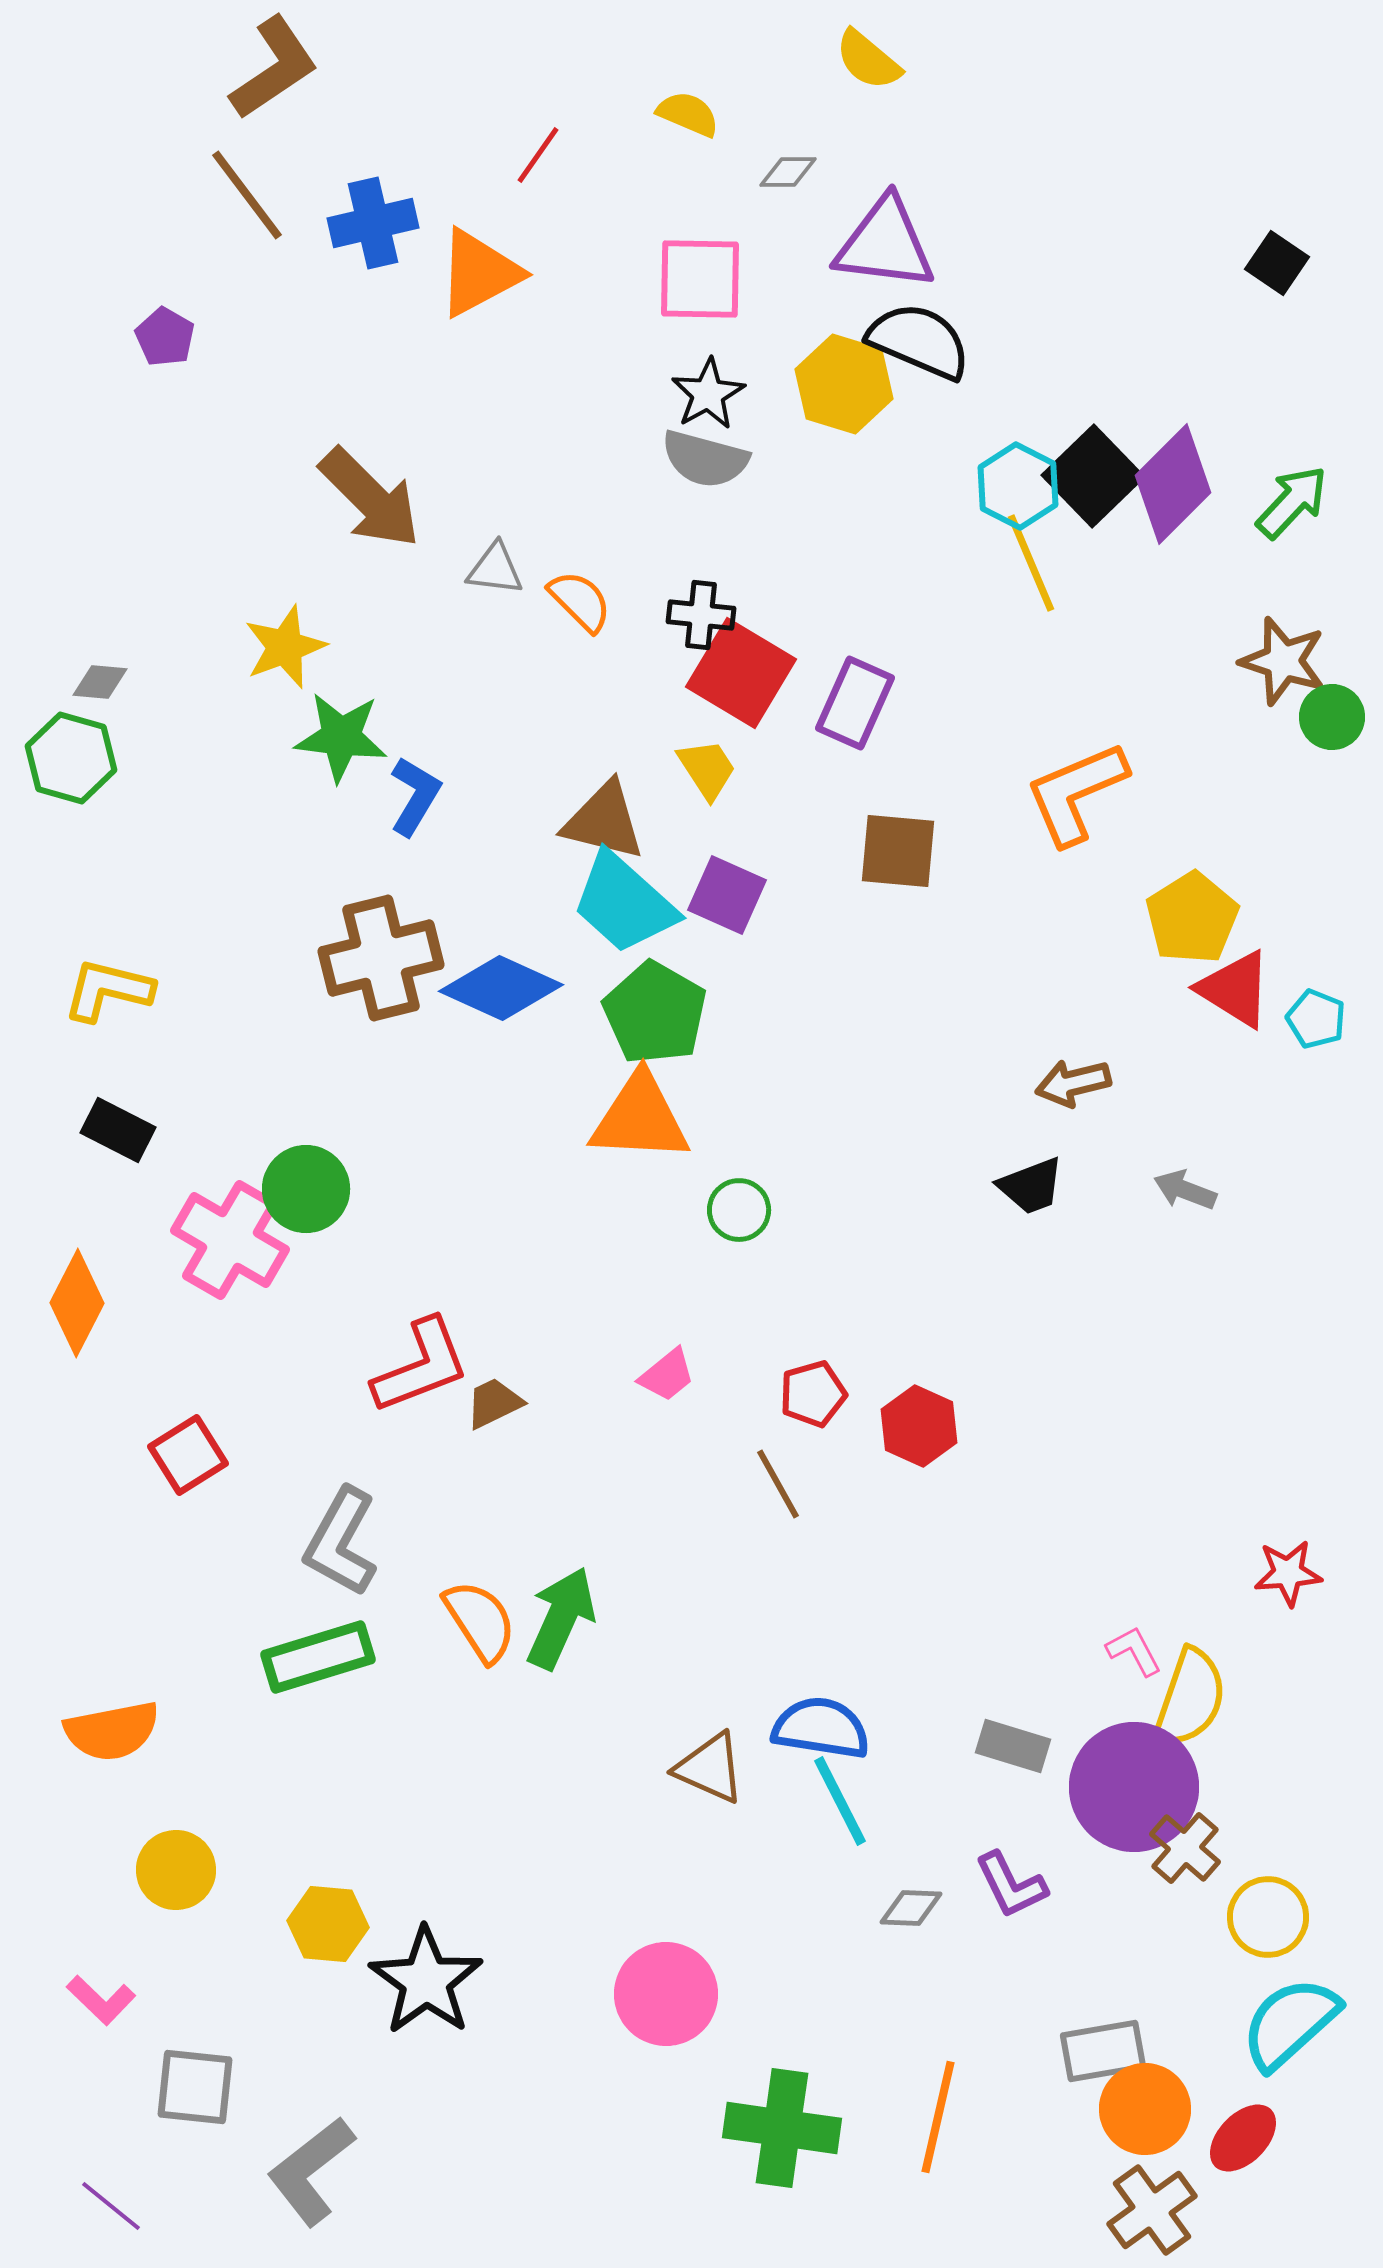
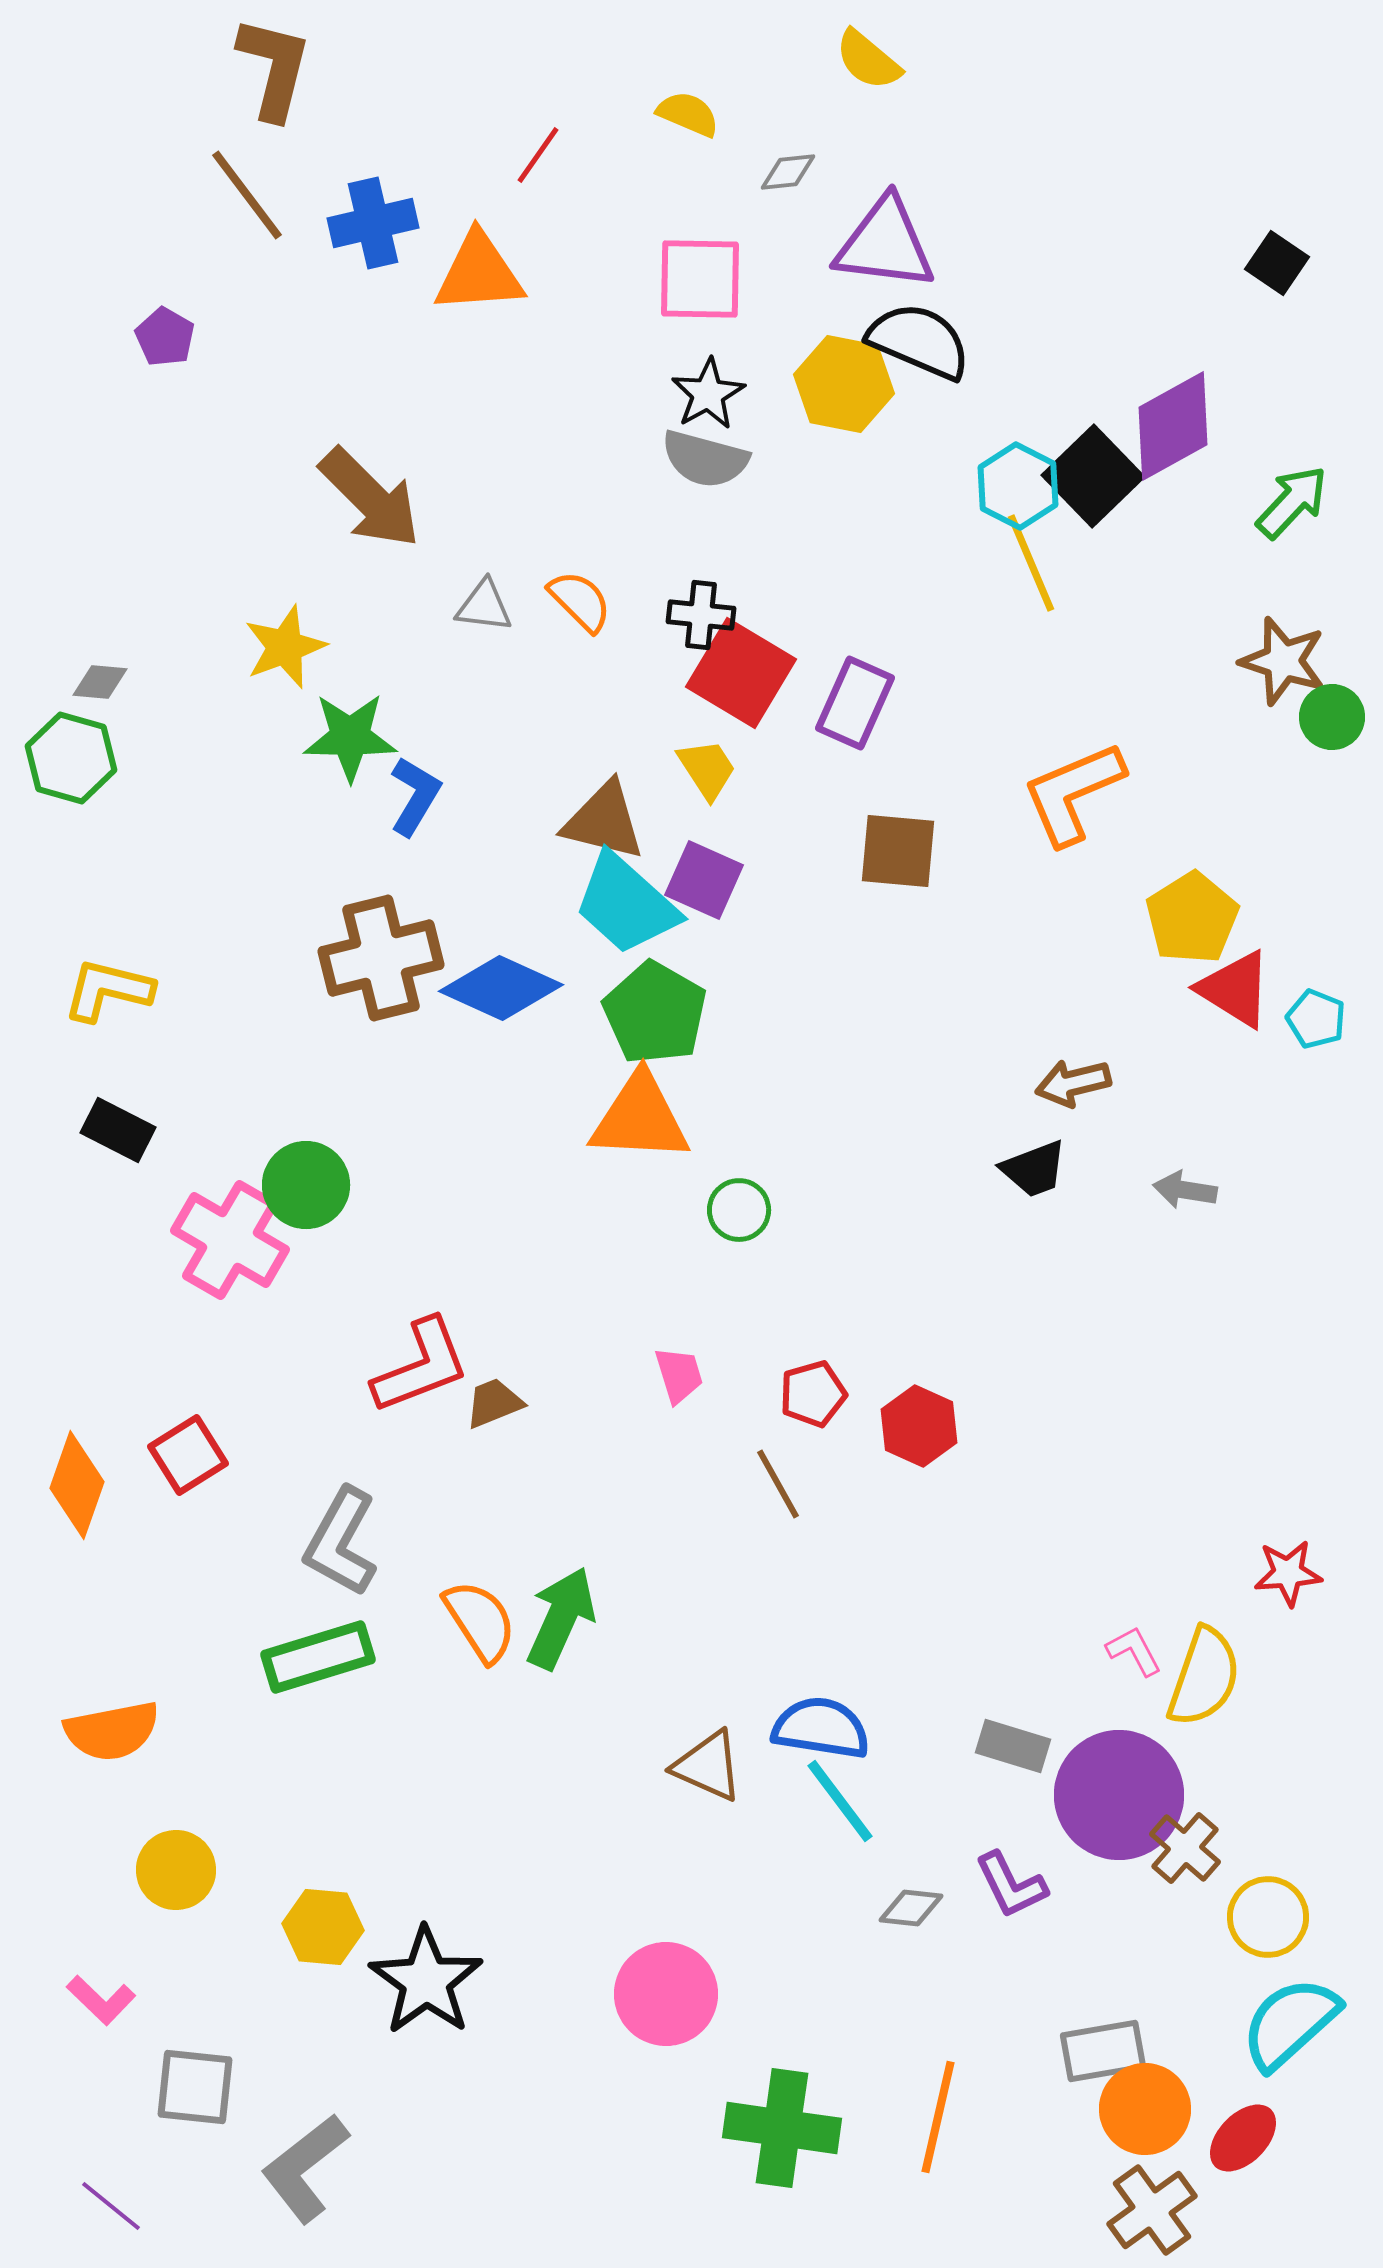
brown L-shape at (274, 68): rotated 42 degrees counterclockwise
gray diamond at (788, 172): rotated 6 degrees counterclockwise
orange triangle at (479, 273): rotated 24 degrees clockwise
yellow hexagon at (844, 384): rotated 6 degrees counterclockwise
purple diamond at (1173, 484): moved 58 px up; rotated 16 degrees clockwise
gray triangle at (495, 569): moved 11 px left, 37 px down
green star at (341, 737): moved 9 px right; rotated 6 degrees counterclockwise
orange L-shape at (1076, 793): moved 3 px left
purple square at (727, 895): moved 23 px left, 15 px up
cyan trapezoid at (624, 903): moved 2 px right, 1 px down
black trapezoid at (1031, 1186): moved 3 px right, 17 px up
green circle at (306, 1189): moved 4 px up
gray arrow at (1185, 1190): rotated 12 degrees counterclockwise
orange diamond at (77, 1303): moved 182 px down; rotated 8 degrees counterclockwise
pink trapezoid at (667, 1375): moved 12 px right; rotated 68 degrees counterclockwise
brown trapezoid at (494, 1403): rotated 4 degrees clockwise
yellow semicircle at (1190, 1698): moved 14 px right, 21 px up
brown triangle at (710, 1768): moved 2 px left, 2 px up
purple circle at (1134, 1787): moved 15 px left, 8 px down
cyan line at (840, 1801): rotated 10 degrees counterclockwise
gray diamond at (911, 1908): rotated 4 degrees clockwise
yellow hexagon at (328, 1924): moved 5 px left, 3 px down
gray L-shape at (311, 2171): moved 6 px left, 3 px up
